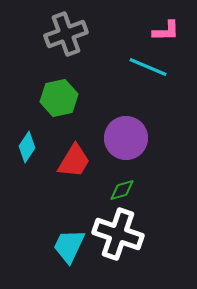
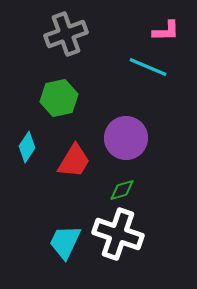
cyan trapezoid: moved 4 px left, 4 px up
